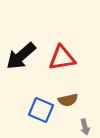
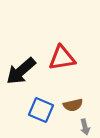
black arrow: moved 15 px down
brown semicircle: moved 5 px right, 5 px down
